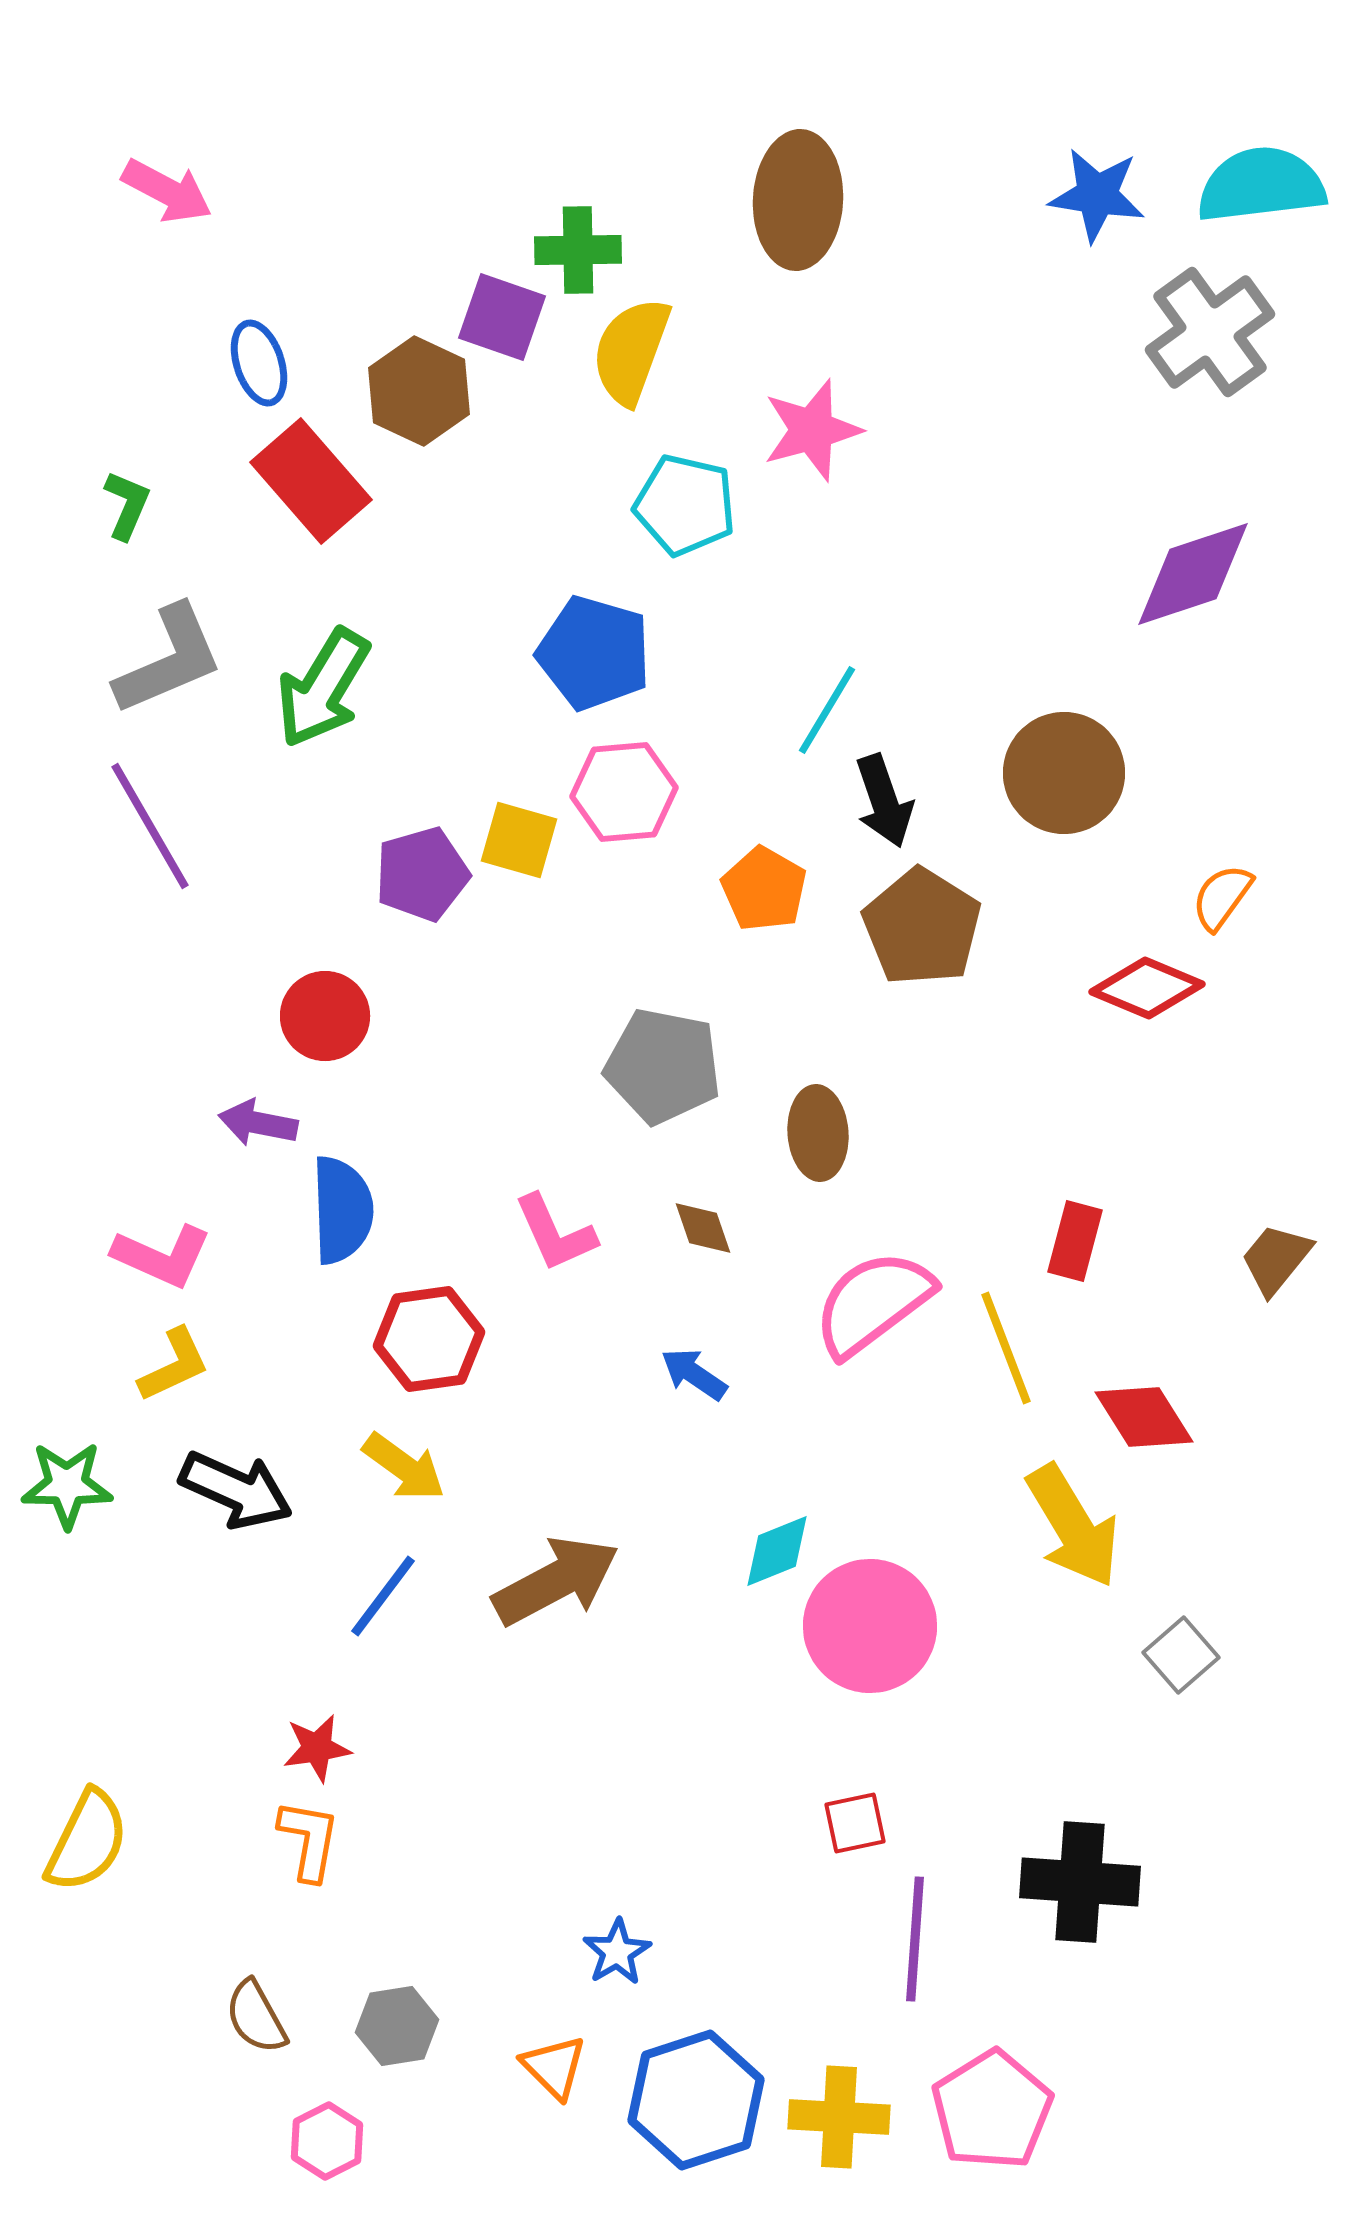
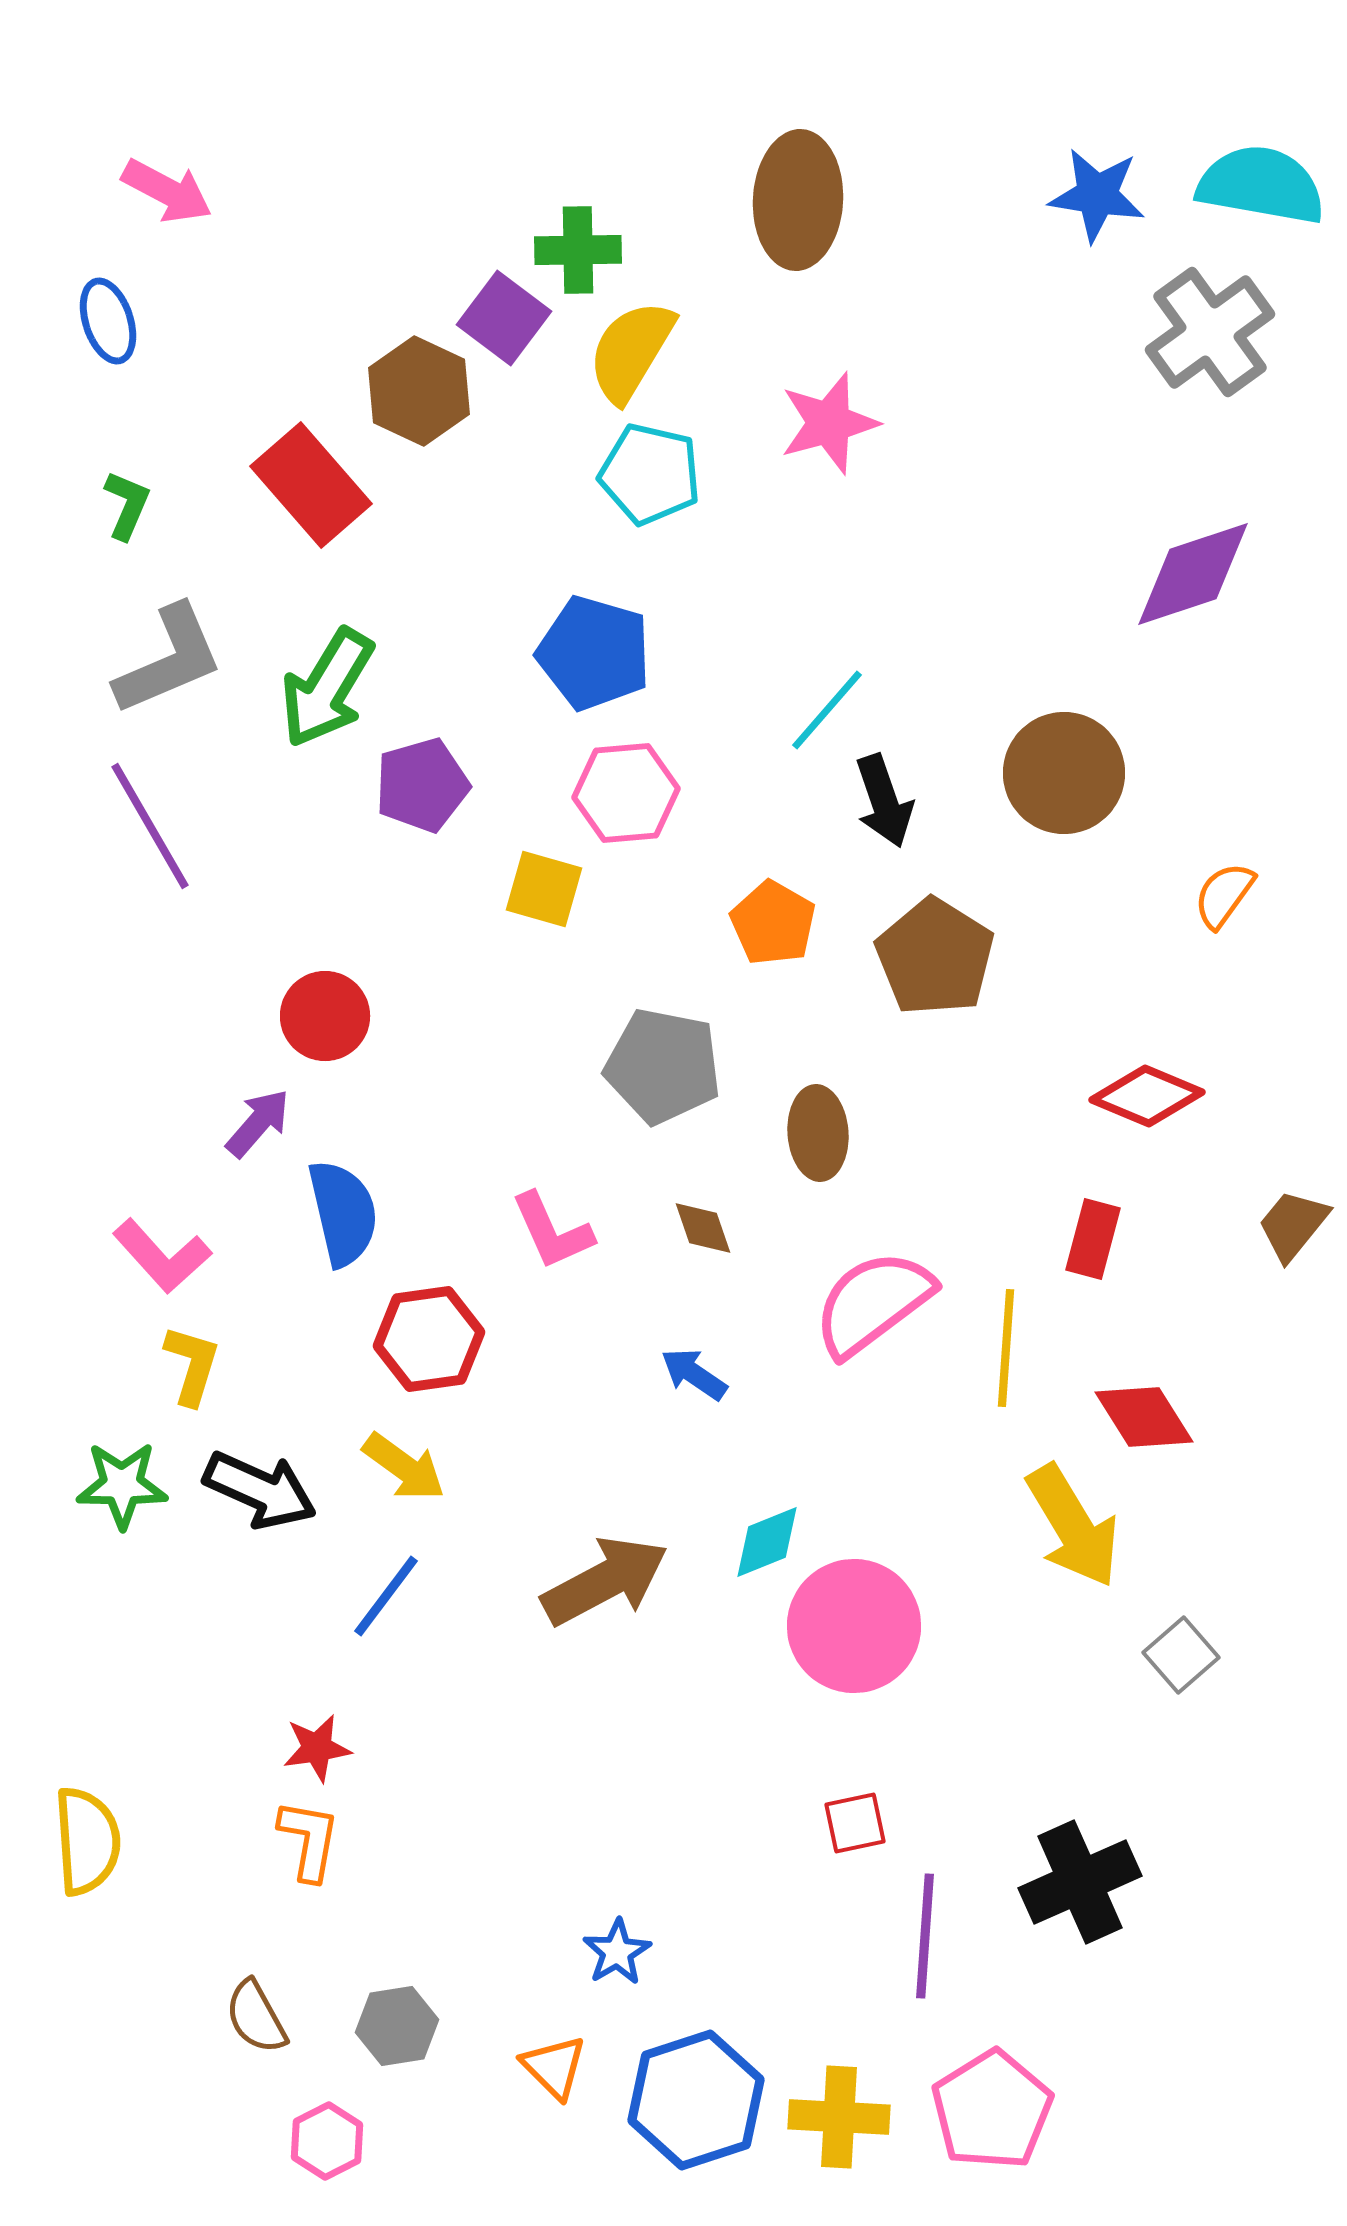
cyan semicircle at (1261, 185): rotated 17 degrees clockwise
purple square at (502, 317): moved 2 px right, 1 px down; rotated 18 degrees clockwise
yellow semicircle at (631, 351): rotated 11 degrees clockwise
blue ellipse at (259, 363): moved 151 px left, 42 px up
pink star at (812, 430): moved 17 px right, 7 px up
red rectangle at (311, 481): moved 4 px down
cyan pentagon at (685, 505): moved 35 px left, 31 px up
green arrow at (323, 688): moved 4 px right
cyan line at (827, 710): rotated 10 degrees clockwise
pink hexagon at (624, 792): moved 2 px right, 1 px down
yellow square at (519, 840): moved 25 px right, 49 px down
purple pentagon at (422, 874): moved 89 px up
orange pentagon at (764, 889): moved 9 px right, 34 px down
orange semicircle at (1222, 897): moved 2 px right, 2 px up
brown pentagon at (922, 927): moved 13 px right, 30 px down
red diamond at (1147, 988): moved 108 px down
purple arrow at (258, 1123): rotated 120 degrees clockwise
blue semicircle at (342, 1210): moved 1 px right, 3 px down; rotated 11 degrees counterclockwise
pink L-shape at (555, 1233): moved 3 px left, 2 px up
red rectangle at (1075, 1241): moved 18 px right, 2 px up
pink L-shape at (162, 1256): rotated 24 degrees clockwise
brown trapezoid at (1276, 1259): moved 17 px right, 34 px up
yellow line at (1006, 1348): rotated 25 degrees clockwise
yellow L-shape at (174, 1365): moved 18 px right; rotated 48 degrees counterclockwise
green star at (67, 1485): moved 55 px right
black arrow at (236, 1490): moved 24 px right
cyan diamond at (777, 1551): moved 10 px left, 9 px up
brown arrow at (556, 1581): moved 49 px right
blue line at (383, 1596): moved 3 px right
pink circle at (870, 1626): moved 16 px left
yellow semicircle at (87, 1841): rotated 30 degrees counterclockwise
black cross at (1080, 1882): rotated 28 degrees counterclockwise
purple line at (915, 1939): moved 10 px right, 3 px up
